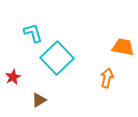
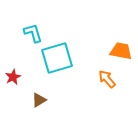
orange trapezoid: moved 2 px left, 4 px down
cyan square: rotated 28 degrees clockwise
orange arrow: moved 1 px down; rotated 54 degrees counterclockwise
